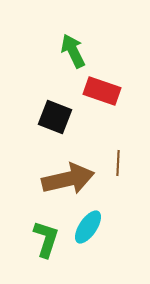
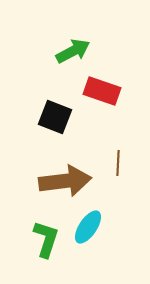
green arrow: rotated 88 degrees clockwise
brown arrow: moved 3 px left, 2 px down; rotated 6 degrees clockwise
